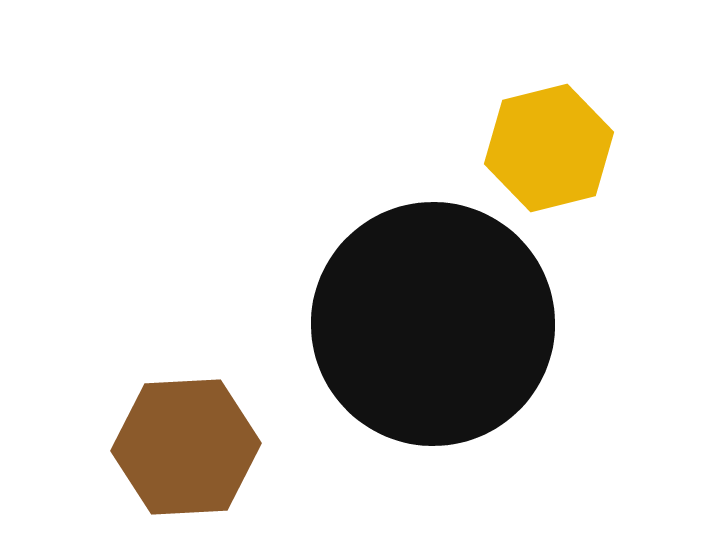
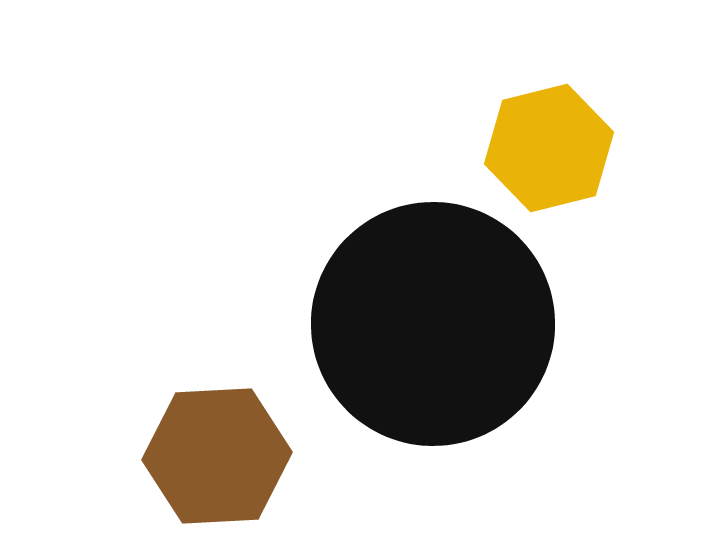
brown hexagon: moved 31 px right, 9 px down
